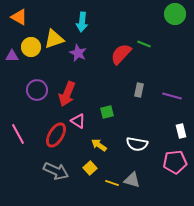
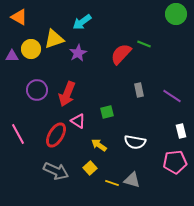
green circle: moved 1 px right
cyan arrow: rotated 48 degrees clockwise
yellow circle: moved 2 px down
purple star: rotated 18 degrees clockwise
gray rectangle: rotated 24 degrees counterclockwise
purple line: rotated 18 degrees clockwise
white semicircle: moved 2 px left, 2 px up
